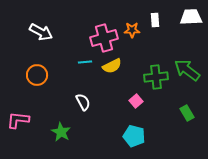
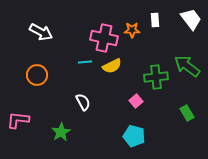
white trapezoid: moved 2 px down; rotated 55 degrees clockwise
pink cross: rotated 28 degrees clockwise
green arrow: moved 4 px up
green star: rotated 12 degrees clockwise
